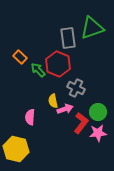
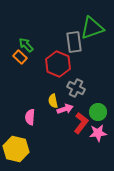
gray rectangle: moved 6 px right, 4 px down
green arrow: moved 12 px left, 25 px up
